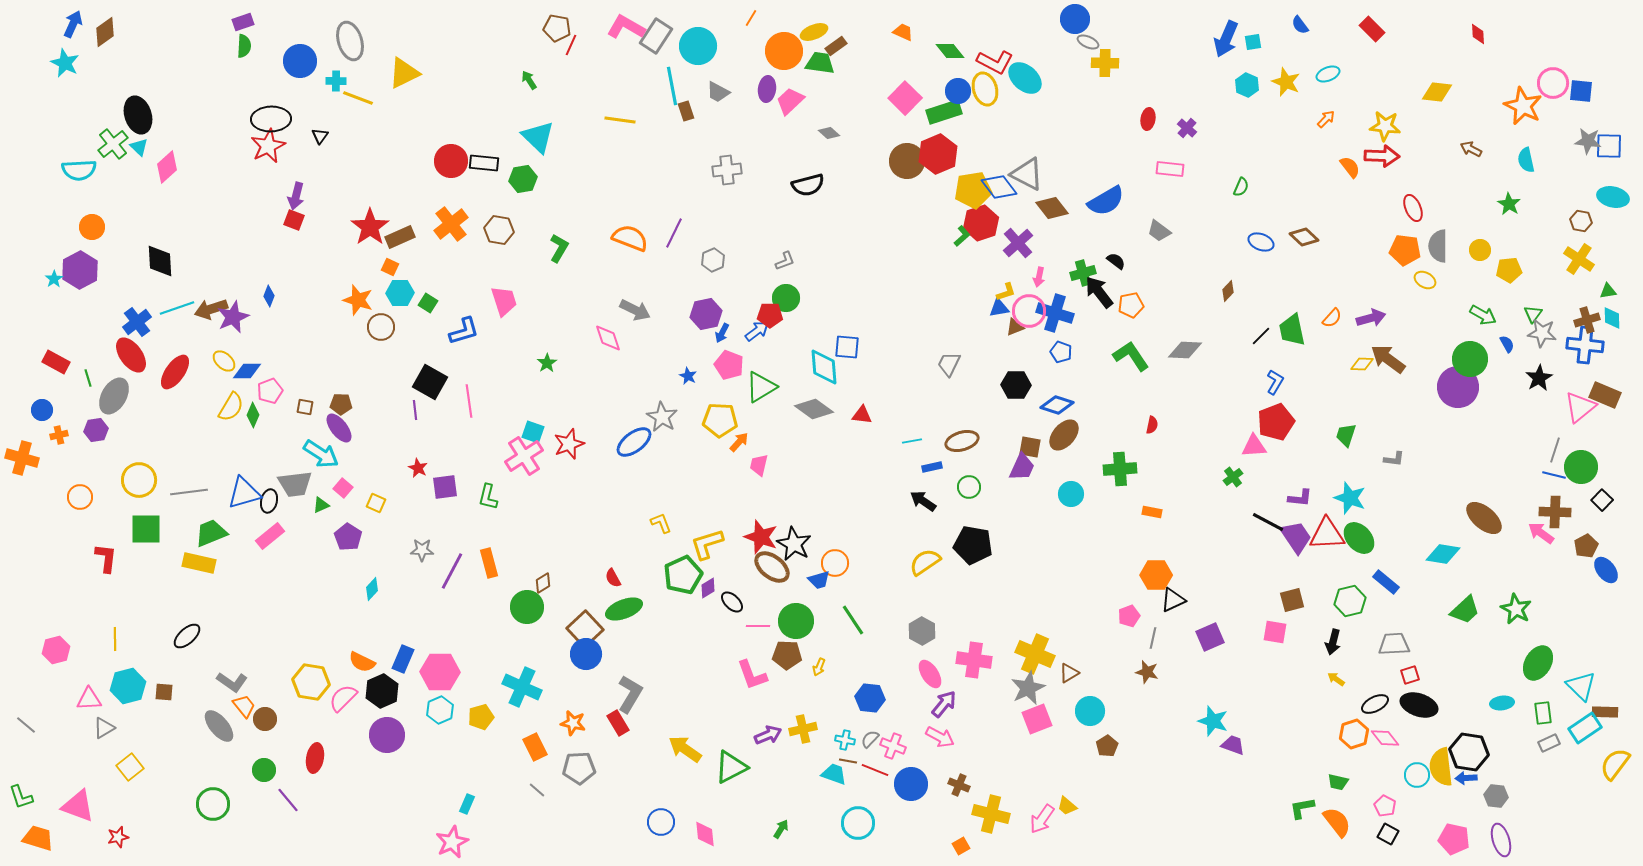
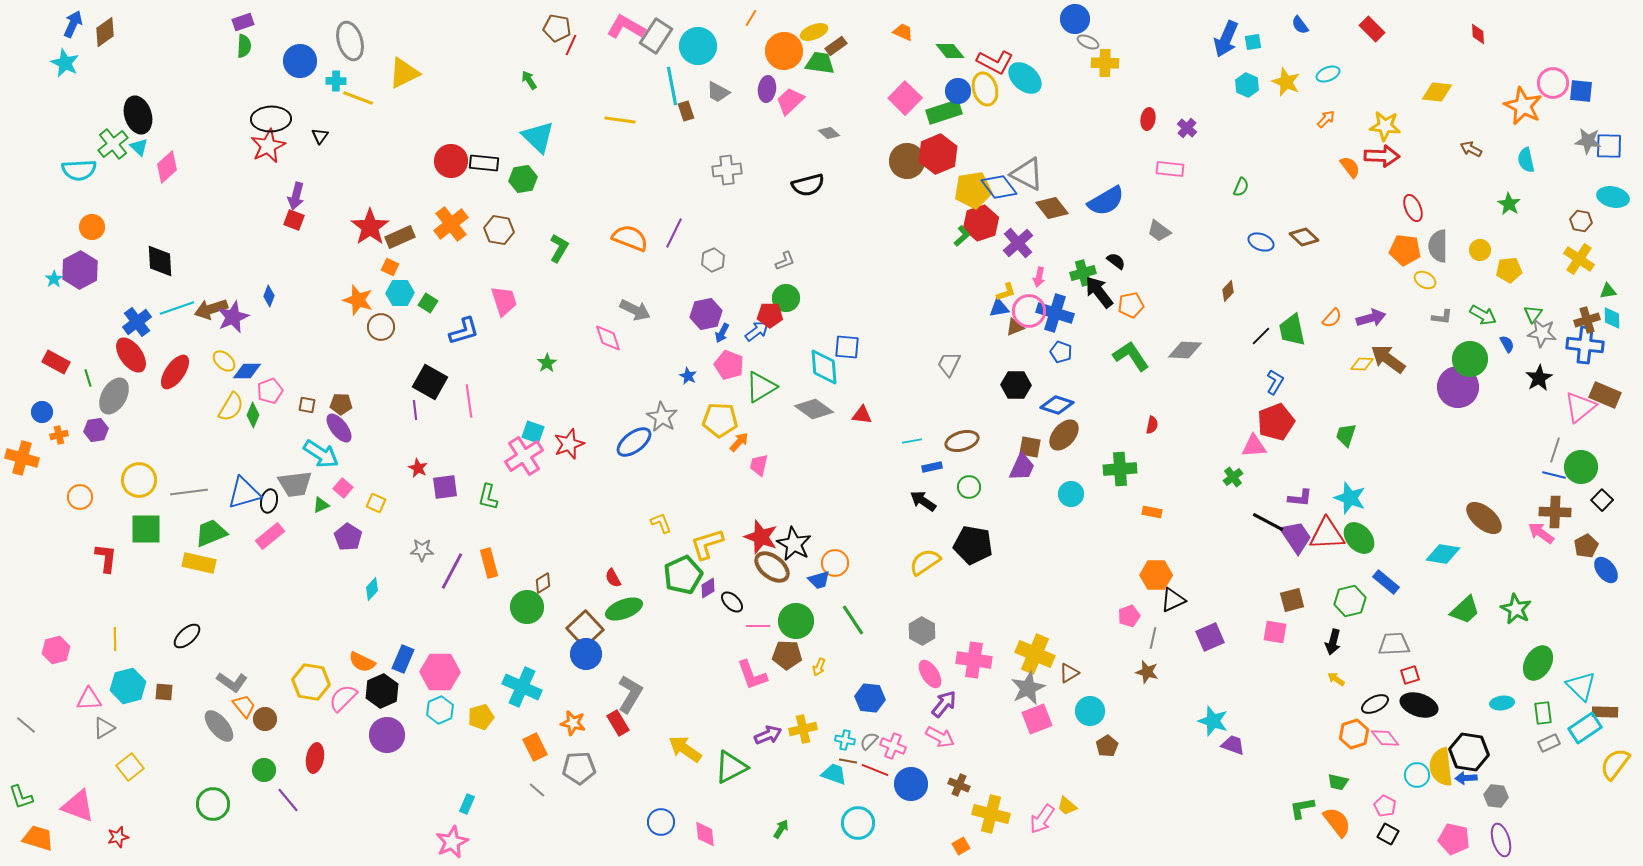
brown square at (305, 407): moved 2 px right, 2 px up
blue circle at (42, 410): moved 2 px down
gray L-shape at (1394, 459): moved 48 px right, 142 px up
gray semicircle at (870, 739): moved 1 px left, 2 px down
